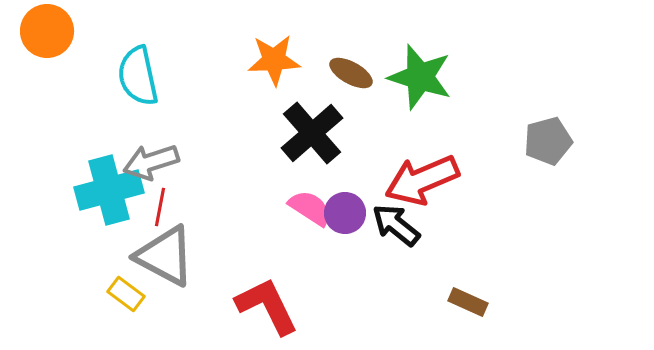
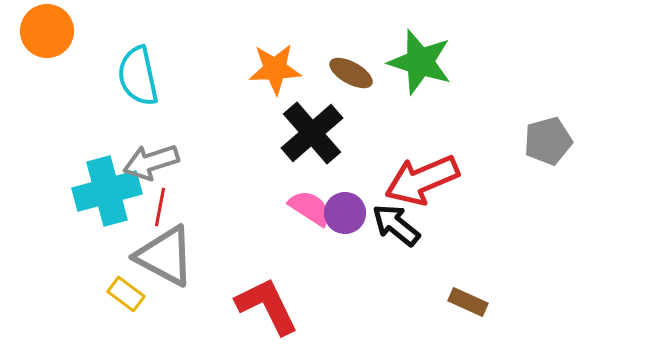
orange star: moved 1 px right, 9 px down
green star: moved 15 px up
cyan cross: moved 2 px left, 1 px down
